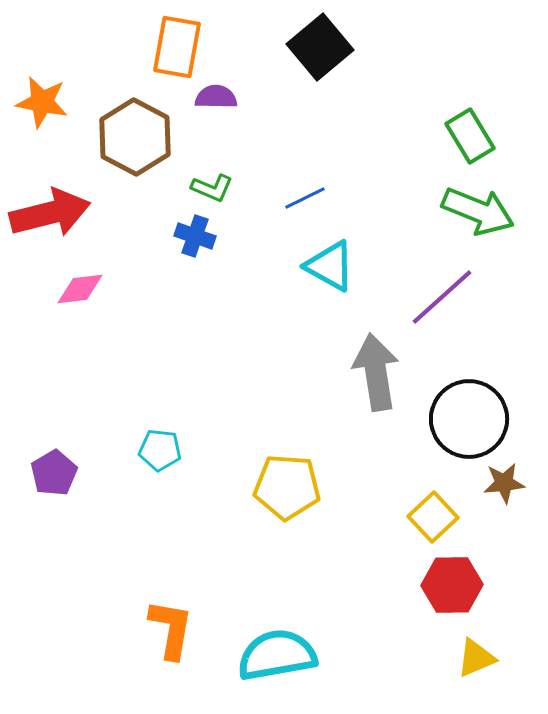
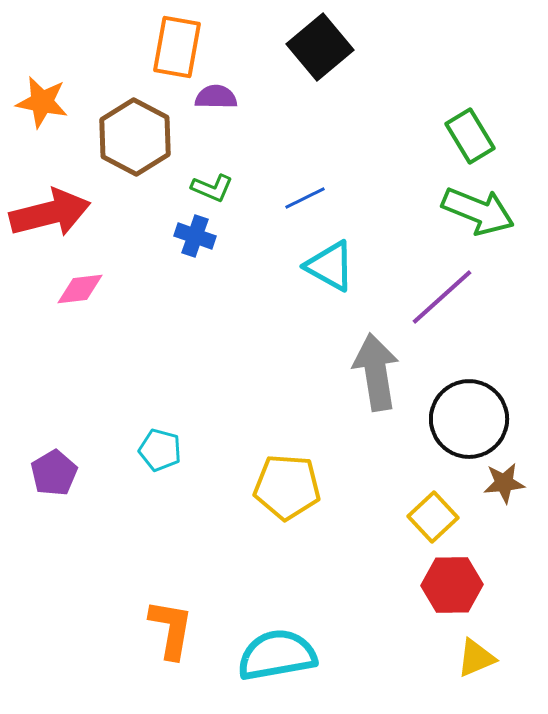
cyan pentagon: rotated 9 degrees clockwise
